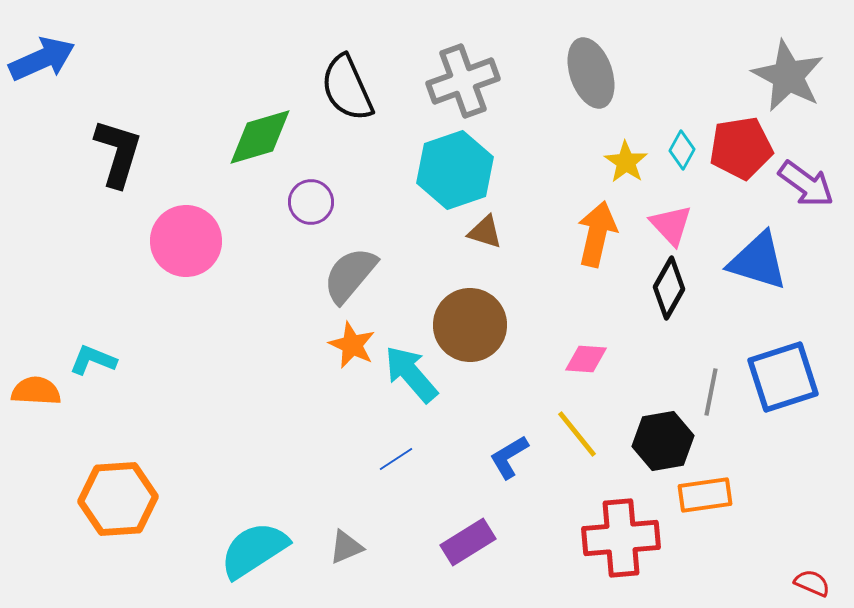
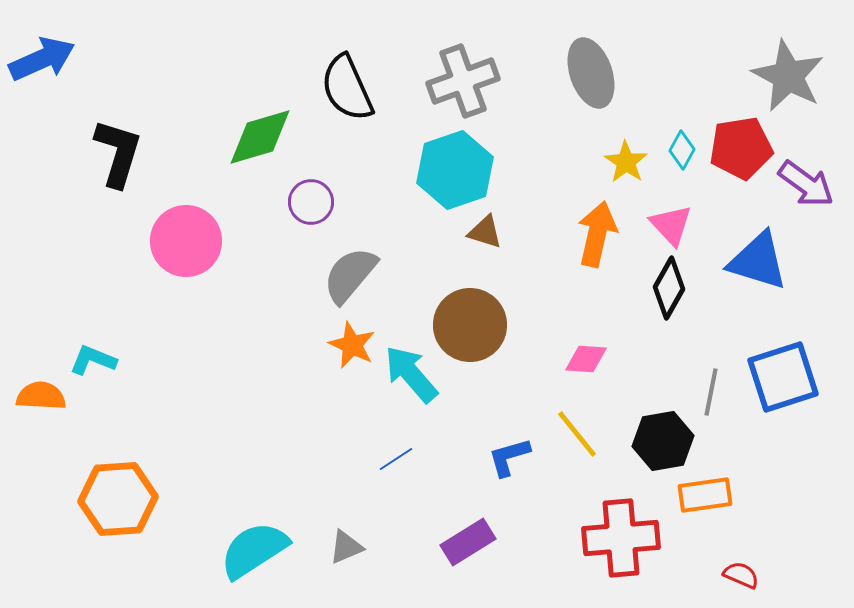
orange semicircle: moved 5 px right, 5 px down
blue L-shape: rotated 15 degrees clockwise
red semicircle: moved 71 px left, 8 px up
